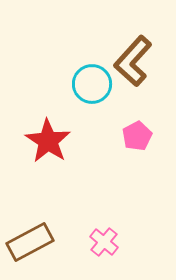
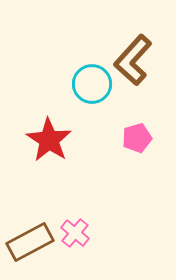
brown L-shape: moved 1 px up
pink pentagon: moved 2 px down; rotated 12 degrees clockwise
red star: moved 1 px right, 1 px up
pink cross: moved 29 px left, 9 px up
